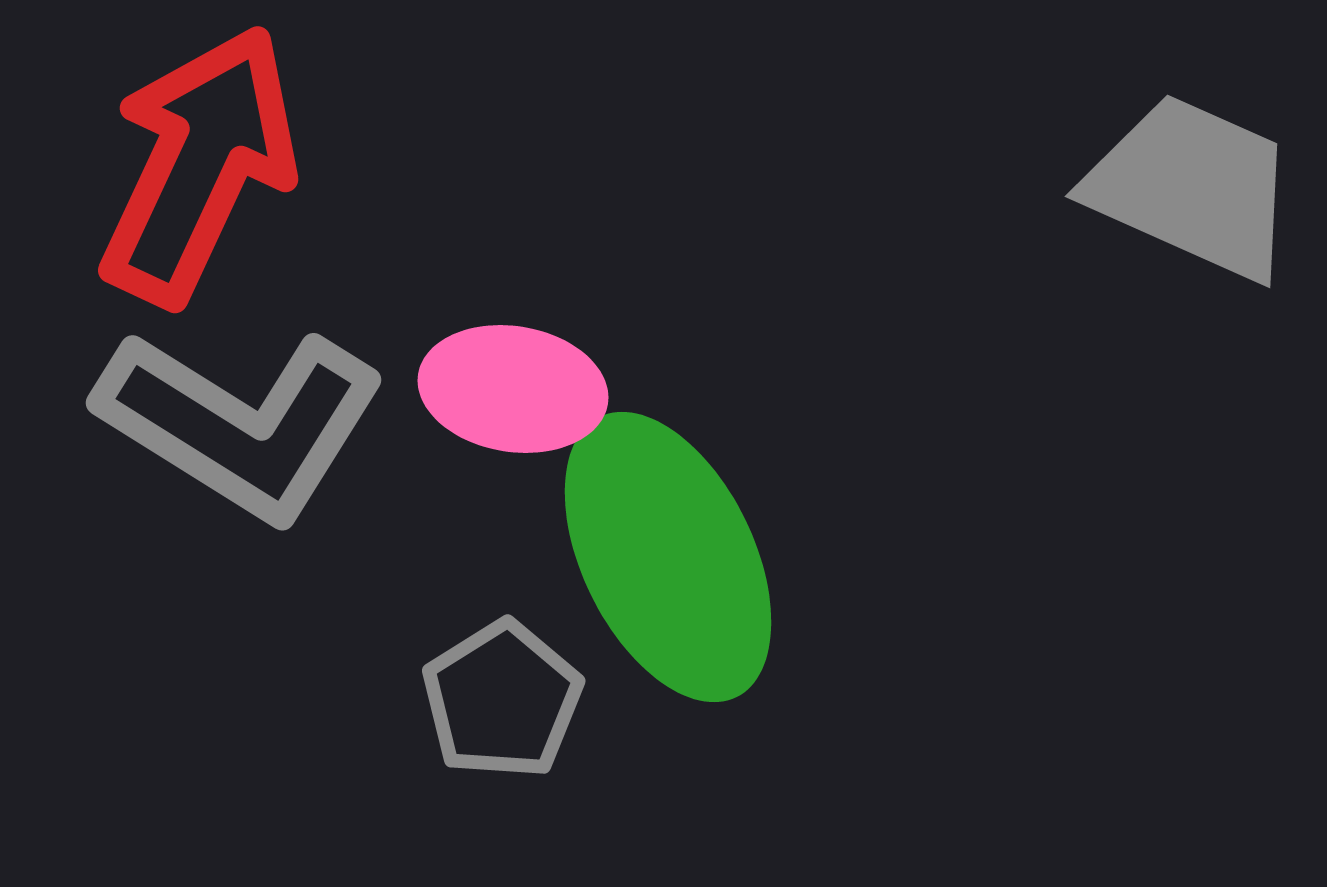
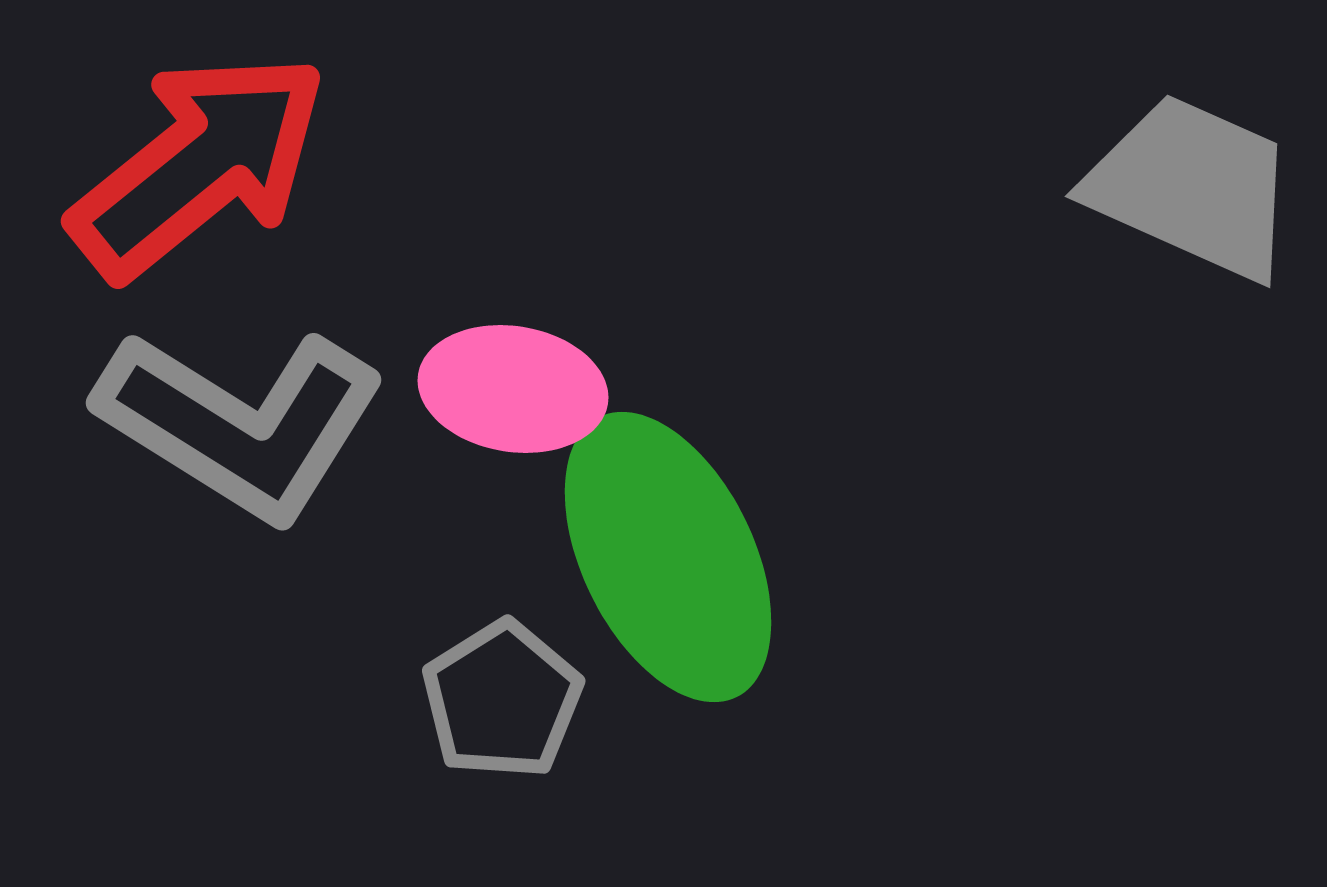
red arrow: rotated 26 degrees clockwise
